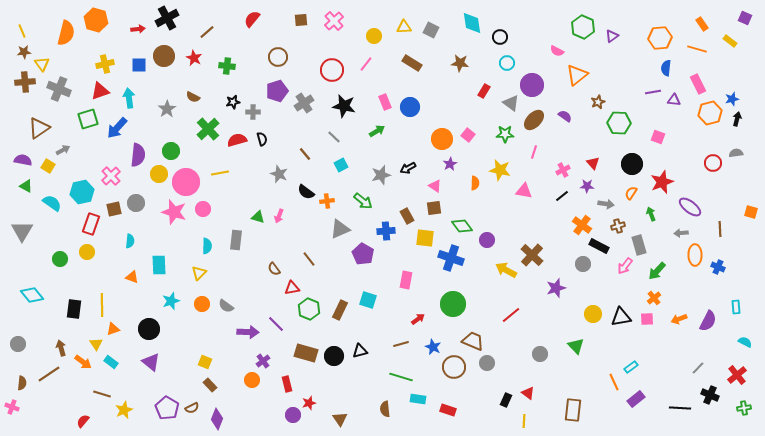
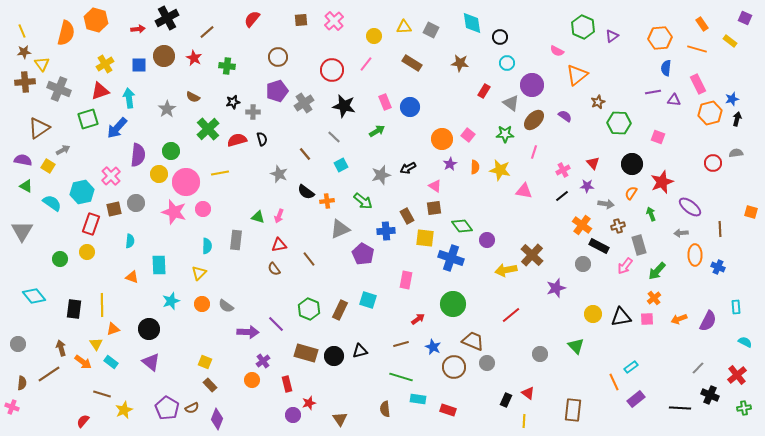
yellow cross at (105, 64): rotated 18 degrees counterclockwise
orange semicircle at (475, 183): moved 16 px up
yellow arrow at (506, 270): rotated 40 degrees counterclockwise
red triangle at (292, 288): moved 13 px left, 43 px up
cyan diamond at (32, 295): moved 2 px right, 1 px down
